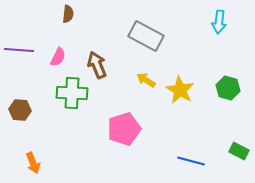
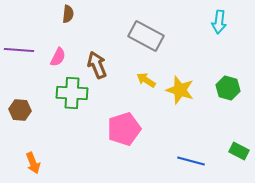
yellow star: rotated 12 degrees counterclockwise
